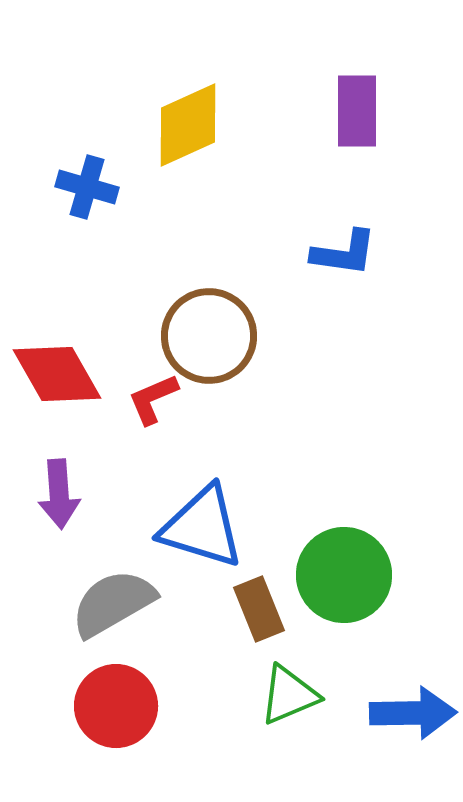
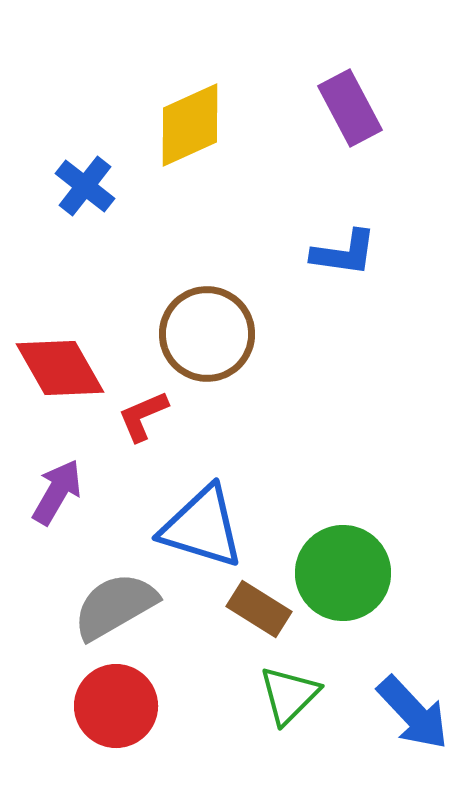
purple rectangle: moved 7 px left, 3 px up; rotated 28 degrees counterclockwise
yellow diamond: moved 2 px right
blue cross: moved 2 px left, 1 px up; rotated 22 degrees clockwise
brown circle: moved 2 px left, 2 px up
red diamond: moved 3 px right, 6 px up
red L-shape: moved 10 px left, 17 px down
purple arrow: moved 2 px left, 2 px up; rotated 146 degrees counterclockwise
green circle: moved 1 px left, 2 px up
gray semicircle: moved 2 px right, 3 px down
brown rectangle: rotated 36 degrees counterclockwise
green triangle: rotated 22 degrees counterclockwise
blue arrow: rotated 48 degrees clockwise
